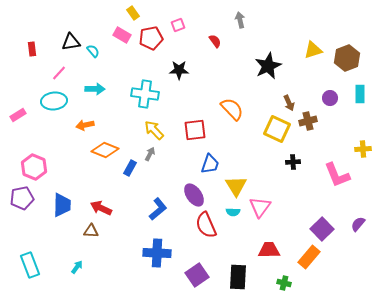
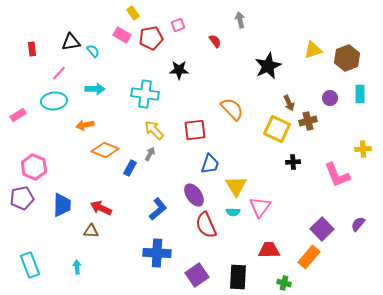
cyan arrow at (77, 267): rotated 40 degrees counterclockwise
